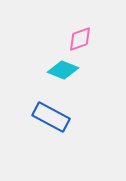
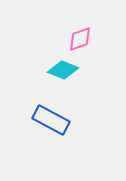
blue rectangle: moved 3 px down
